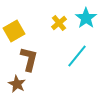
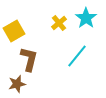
brown star: rotated 30 degrees clockwise
